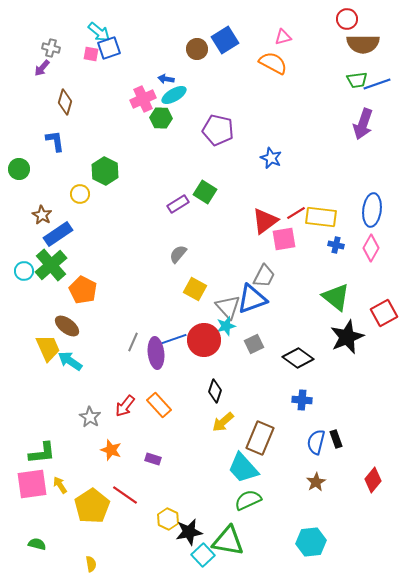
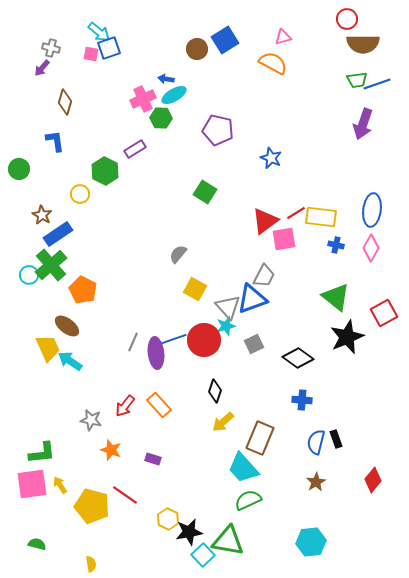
purple rectangle at (178, 204): moved 43 px left, 55 px up
cyan circle at (24, 271): moved 5 px right, 4 px down
gray star at (90, 417): moved 1 px right, 3 px down; rotated 20 degrees counterclockwise
yellow pentagon at (92, 506): rotated 24 degrees counterclockwise
